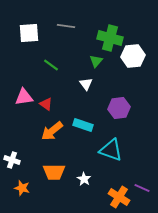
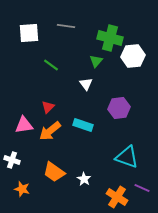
pink triangle: moved 28 px down
red triangle: moved 2 px right, 3 px down; rotated 40 degrees clockwise
orange arrow: moved 2 px left
cyan triangle: moved 16 px right, 7 px down
orange trapezoid: rotated 35 degrees clockwise
orange star: moved 1 px down
orange cross: moved 2 px left
